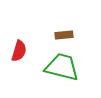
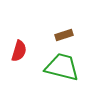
brown rectangle: rotated 12 degrees counterclockwise
